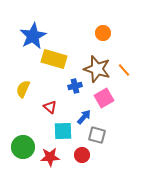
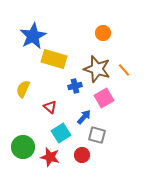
cyan square: moved 2 px left, 2 px down; rotated 30 degrees counterclockwise
red star: rotated 18 degrees clockwise
